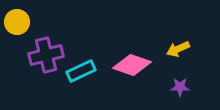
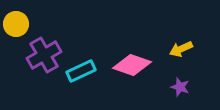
yellow circle: moved 1 px left, 2 px down
yellow arrow: moved 3 px right
purple cross: moved 2 px left; rotated 16 degrees counterclockwise
purple star: rotated 18 degrees clockwise
